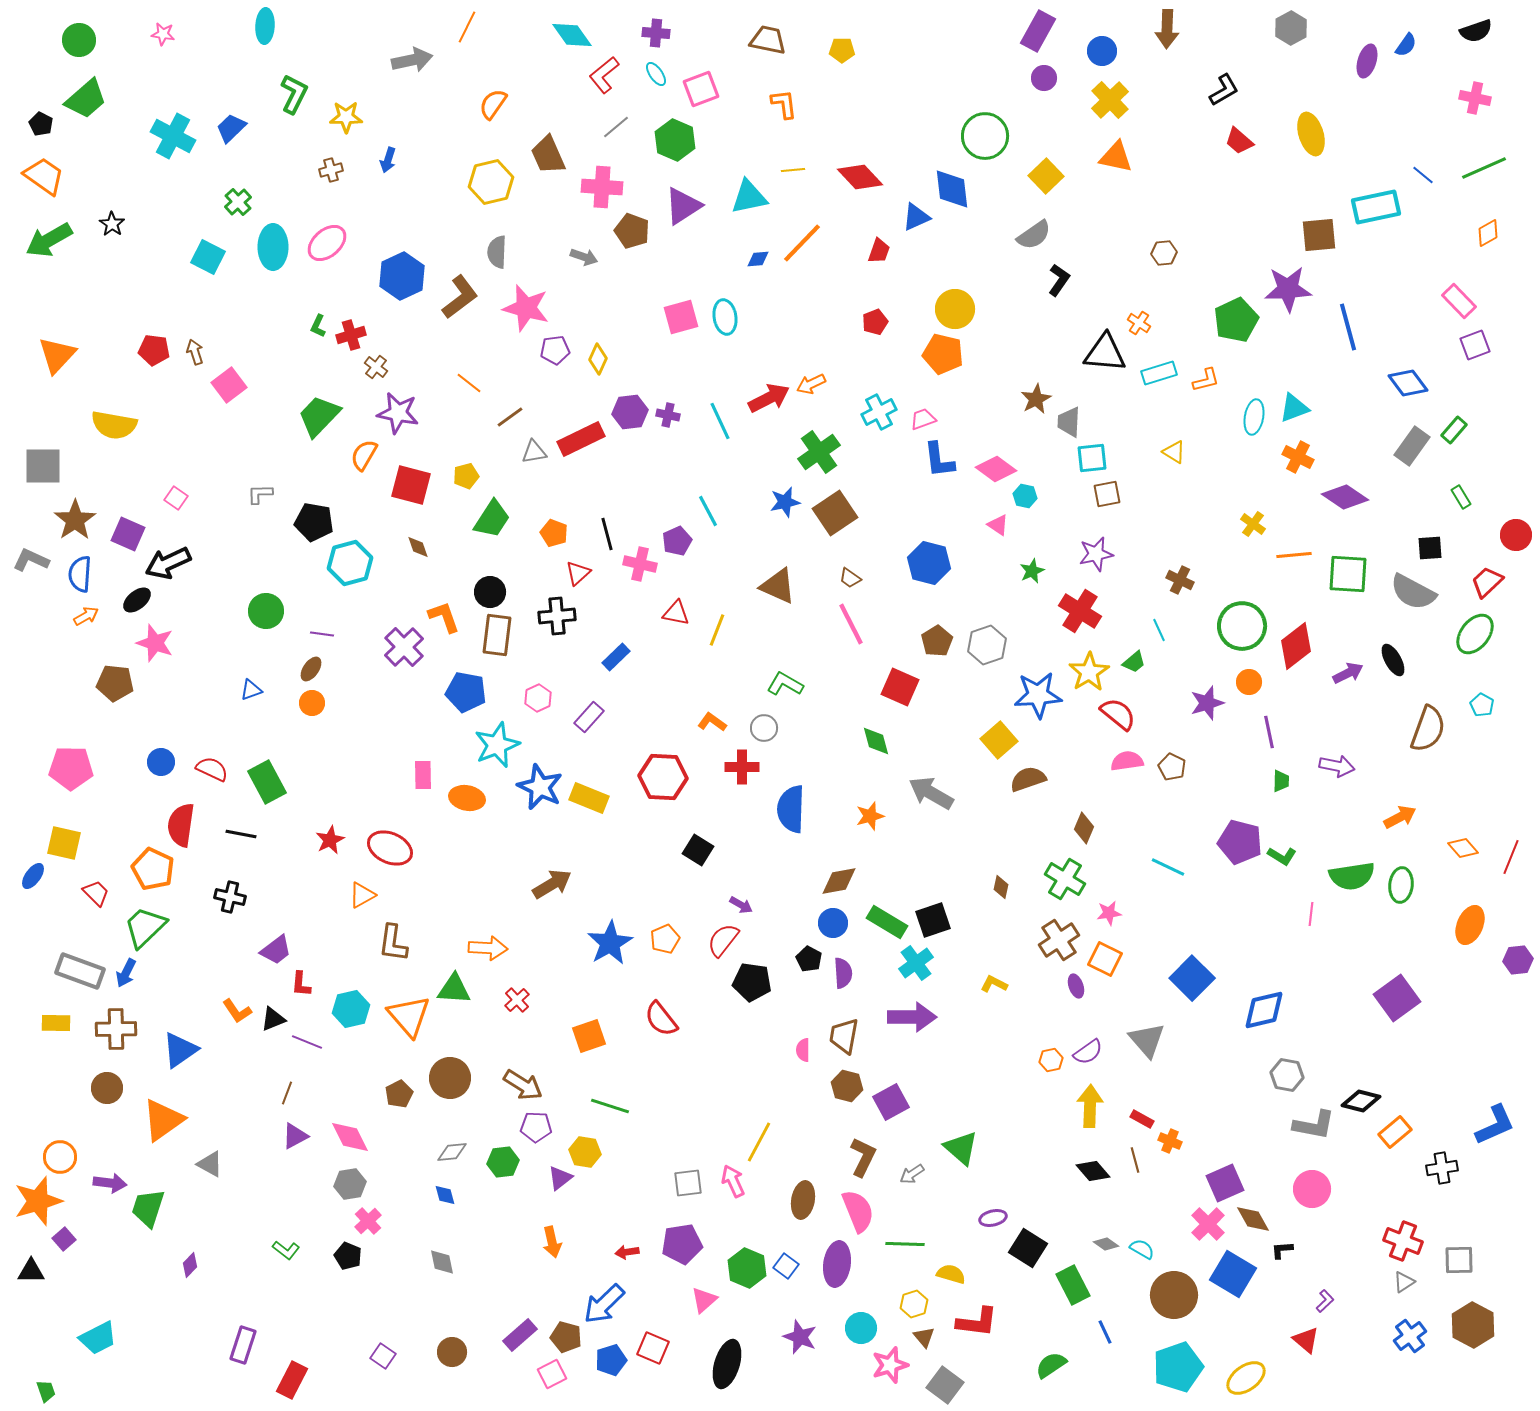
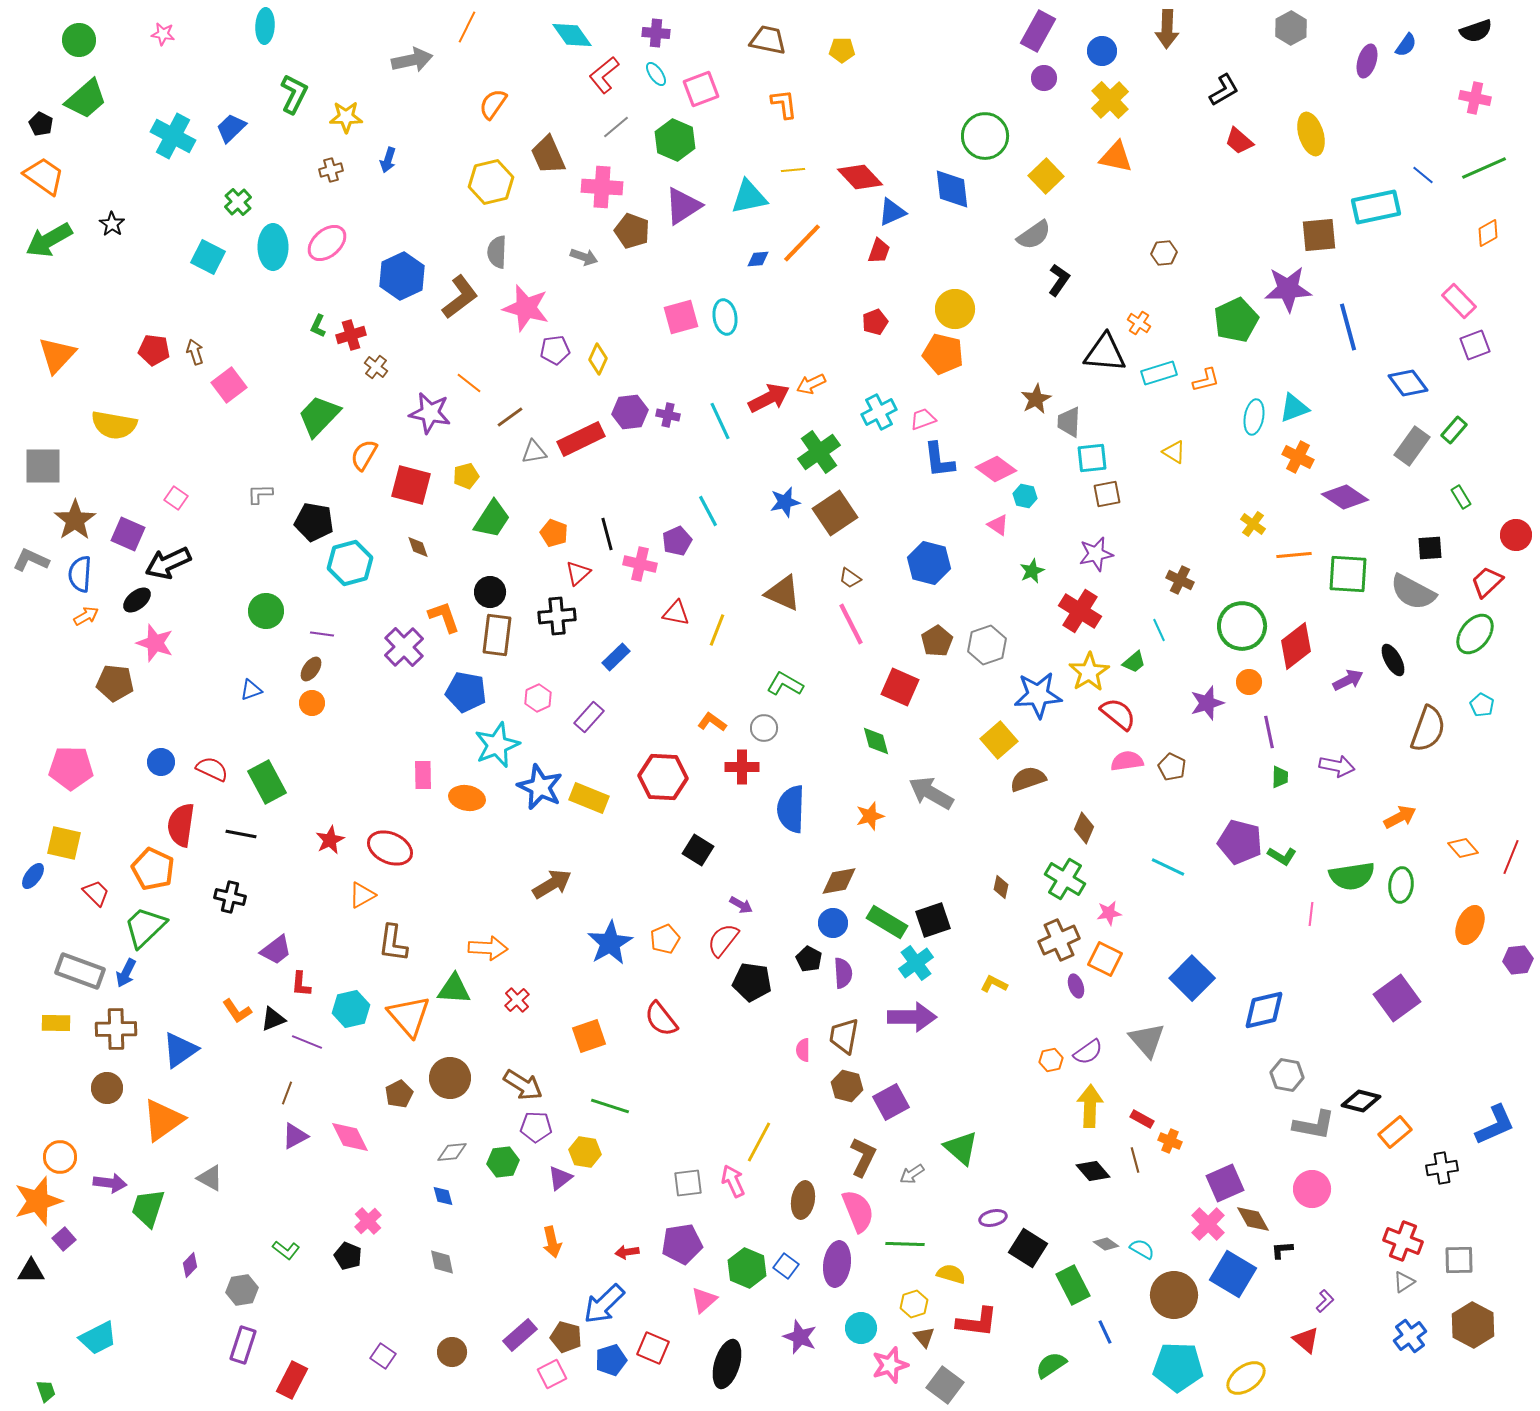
blue triangle at (916, 217): moved 24 px left, 5 px up
purple star at (398, 413): moved 32 px right
brown triangle at (778, 586): moved 5 px right, 7 px down
purple arrow at (1348, 673): moved 7 px down
green trapezoid at (1281, 781): moved 1 px left, 4 px up
brown cross at (1059, 940): rotated 9 degrees clockwise
gray triangle at (210, 1164): moved 14 px down
gray hexagon at (350, 1184): moved 108 px left, 106 px down
blue diamond at (445, 1195): moved 2 px left, 1 px down
cyan pentagon at (1178, 1367): rotated 21 degrees clockwise
